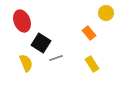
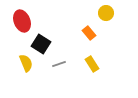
black square: moved 1 px down
gray line: moved 3 px right, 6 px down
